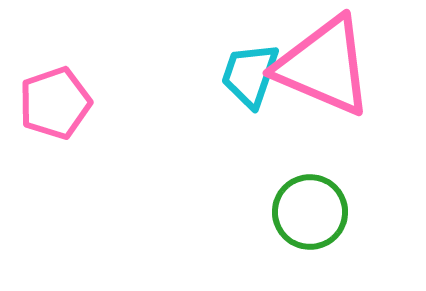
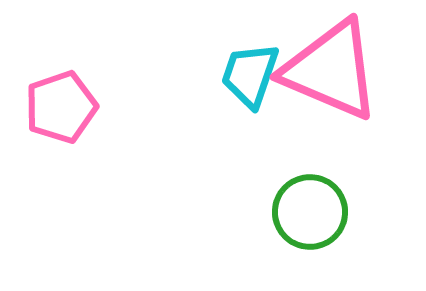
pink triangle: moved 7 px right, 4 px down
pink pentagon: moved 6 px right, 4 px down
